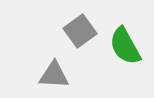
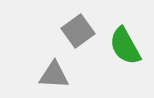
gray square: moved 2 px left
